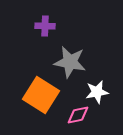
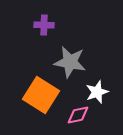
purple cross: moved 1 px left, 1 px up
white star: rotated 10 degrees counterclockwise
